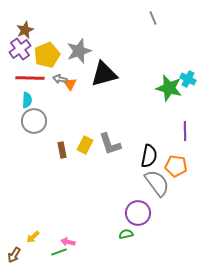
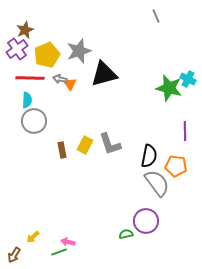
gray line: moved 3 px right, 2 px up
purple cross: moved 3 px left
purple circle: moved 8 px right, 8 px down
